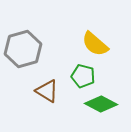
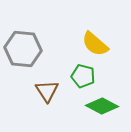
gray hexagon: rotated 21 degrees clockwise
brown triangle: rotated 25 degrees clockwise
green diamond: moved 1 px right, 2 px down
